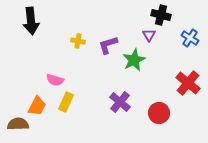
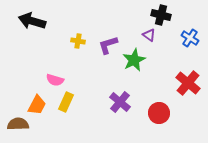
black arrow: moved 1 px right; rotated 112 degrees clockwise
purple triangle: rotated 24 degrees counterclockwise
orange trapezoid: moved 1 px up
